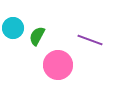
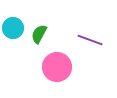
green semicircle: moved 2 px right, 2 px up
pink circle: moved 1 px left, 2 px down
